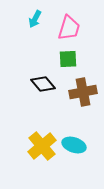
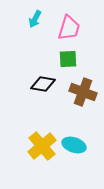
black diamond: rotated 40 degrees counterclockwise
brown cross: rotated 32 degrees clockwise
